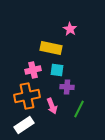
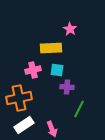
yellow rectangle: rotated 15 degrees counterclockwise
orange cross: moved 8 px left, 2 px down
pink arrow: moved 23 px down
